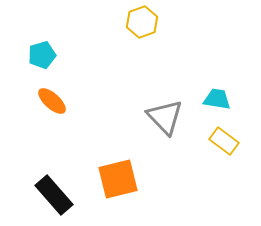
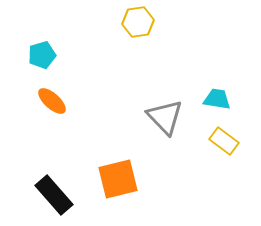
yellow hexagon: moved 4 px left; rotated 12 degrees clockwise
